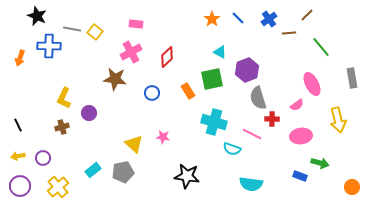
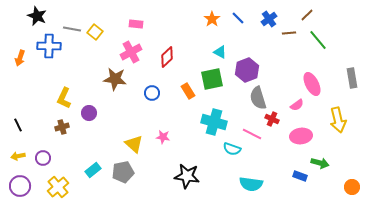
green line at (321, 47): moved 3 px left, 7 px up
red cross at (272, 119): rotated 24 degrees clockwise
